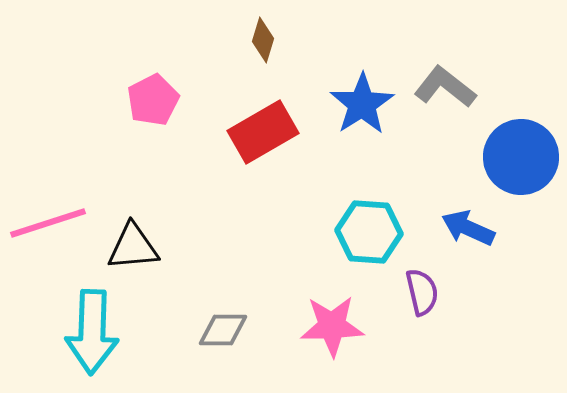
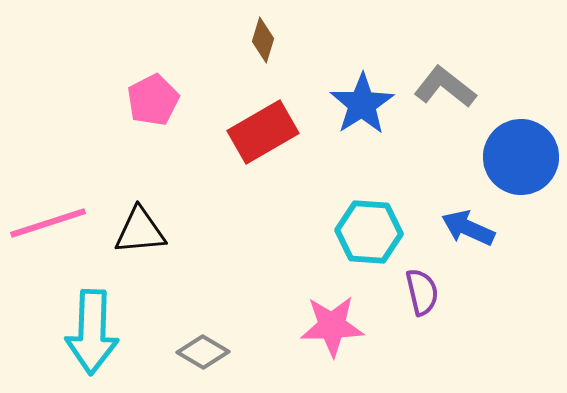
black triangle: moved 7 px right, 16 px up
gray diamond: moved 20 px left, 22 px down; rotated 30 degrees clockwise
